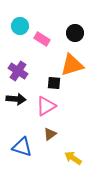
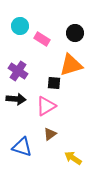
orange triangle: moved 1 px left
